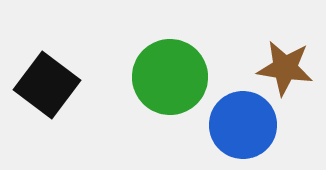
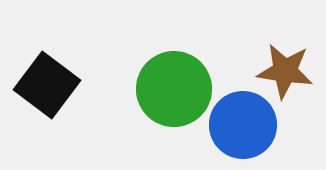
brown star: moved 3 px down
green circle: moved 4 px right, 12 px down
